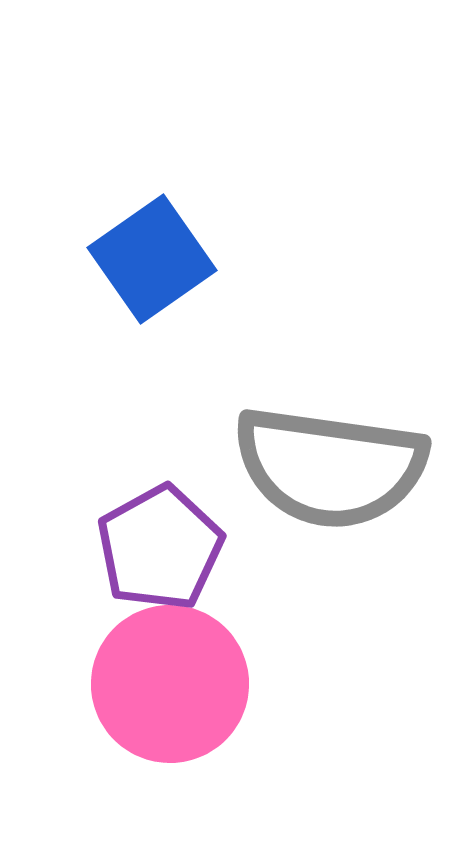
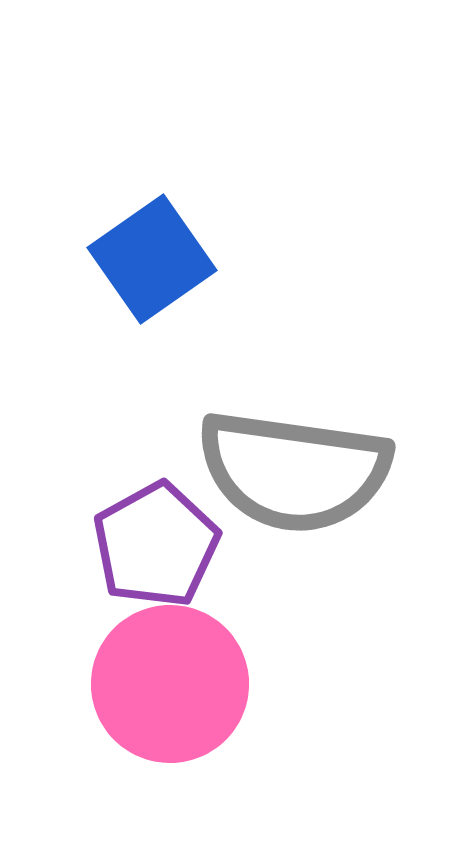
gray semicircle: moved 36 px left, 4 px down
purple pentagon: moved 4 px left, 3 px up
